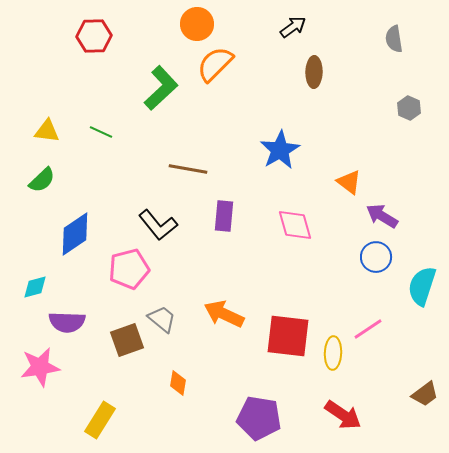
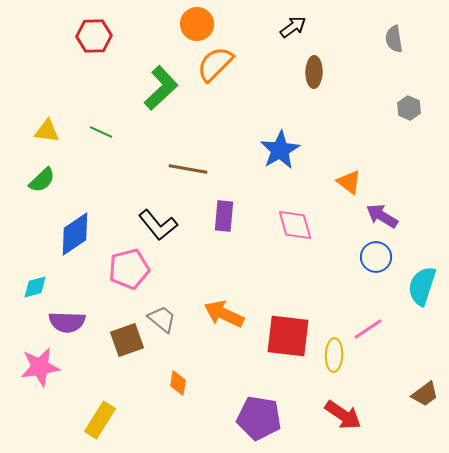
yellow ellipse: moved 1 px right, 2 px down
